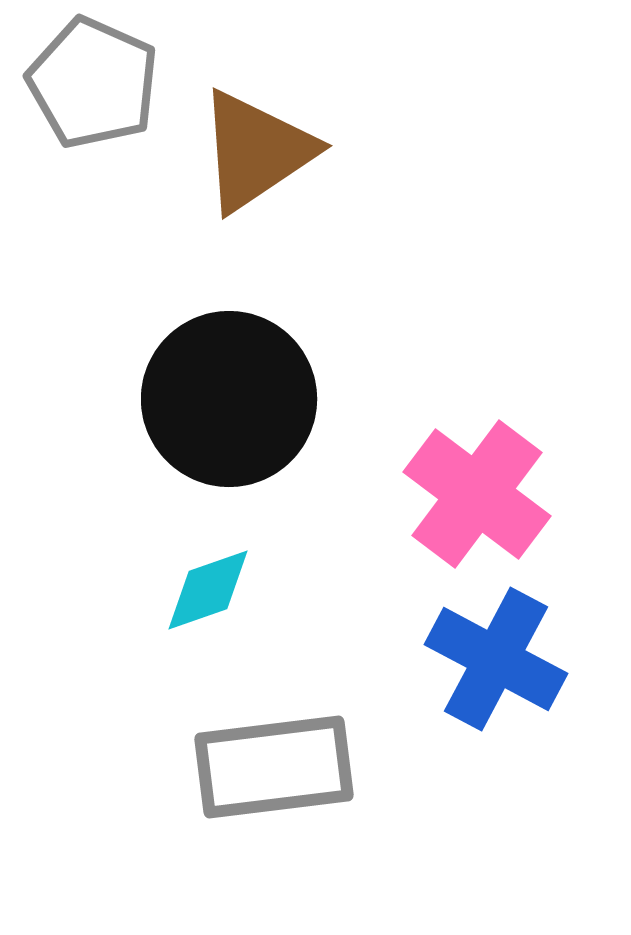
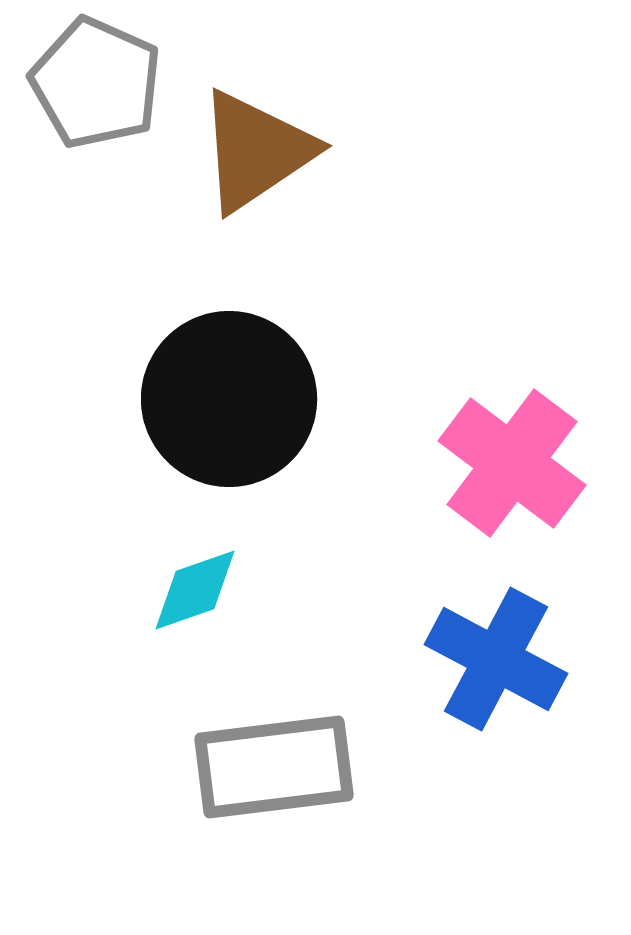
gray pentagon: moved 3 px right
pink cross: moved 35 px right, 31 px up
cyan diamond: moved 13 px left
